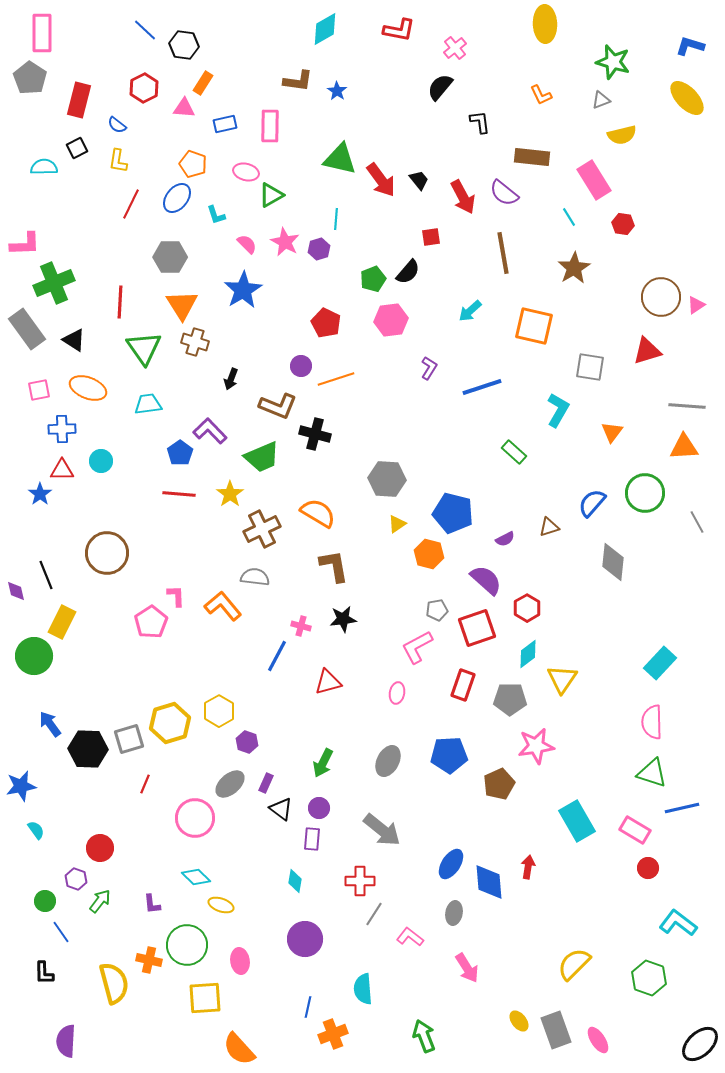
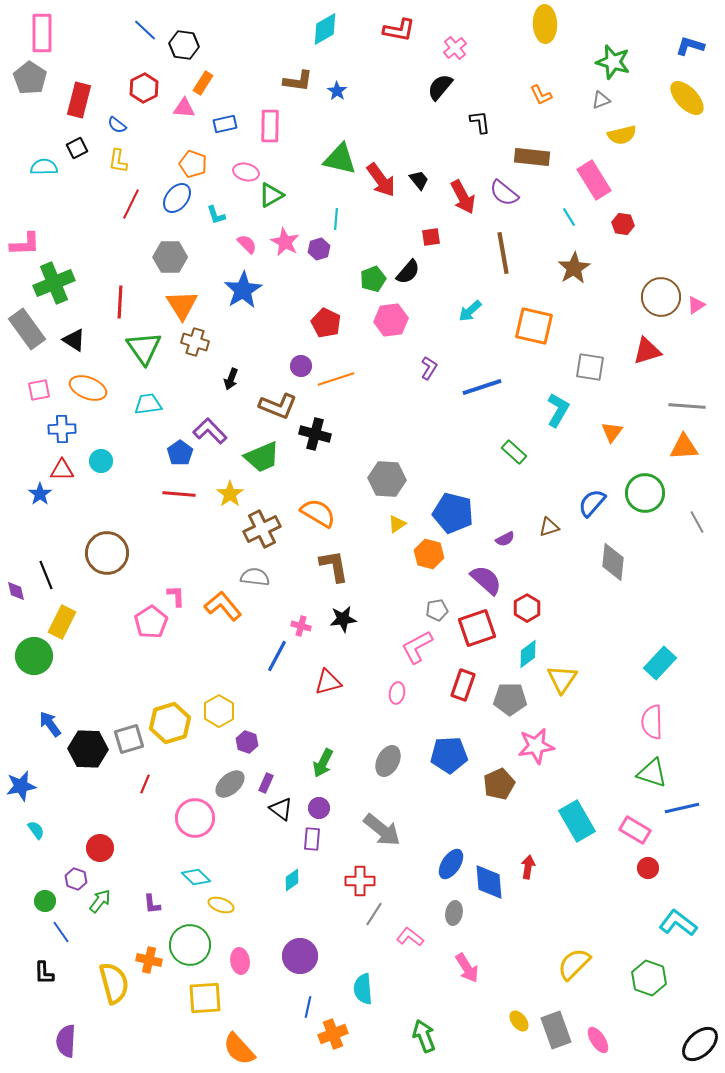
cyan diamond at (295, 881): moved 3 px left, 1 px up; rotated 45 degrees clockwise
purple circle at (305, 939): moved 5 px left, 17 px down
green circle at (187, 945): moved 3 px right
